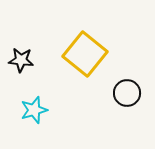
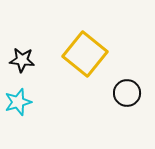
black star: moved 1 px right
cyan star: moved 16 px left, 8 px up
